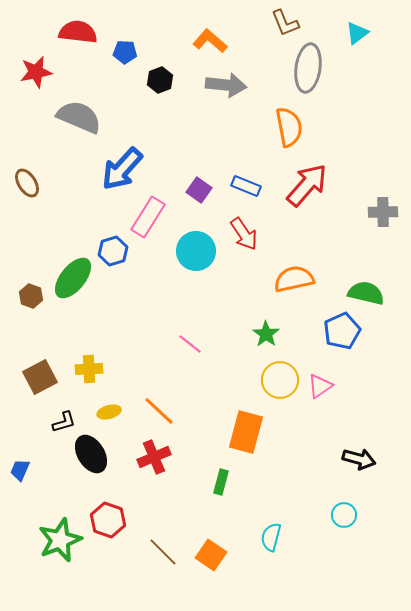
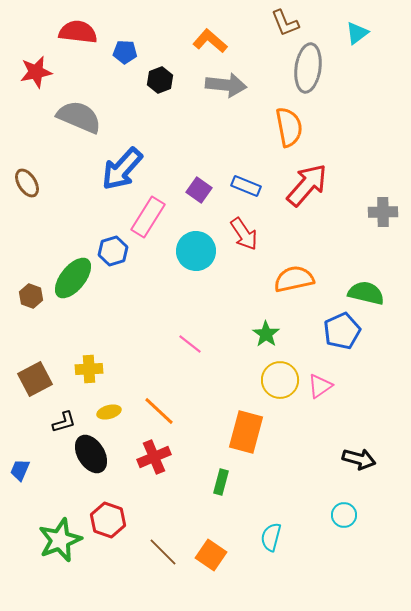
brown square at (40, 377): moved 5 px left, 2 px down
